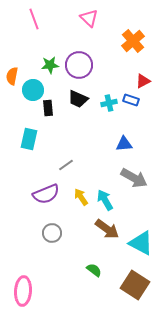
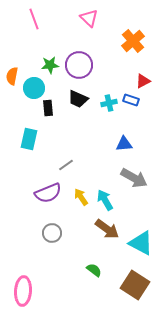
cyan circle: moved 1 px right, 2 px up
purple semicircle: moved 2 px right, 1 px up
